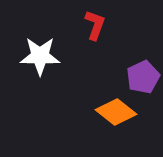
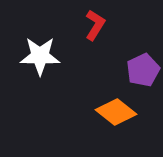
red L-shape: rotated 12 degrees clockwise
purple pentagon: moved 7 px up
